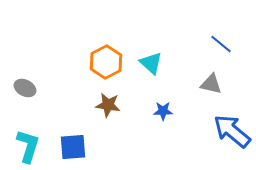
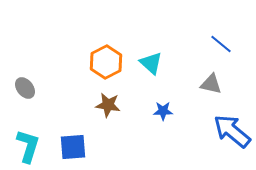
gray ellipse: rotated 25 degrees clockwise
